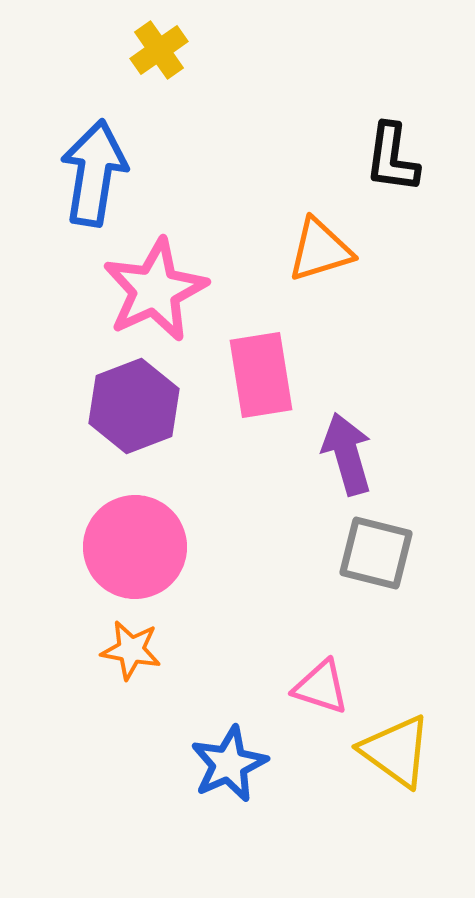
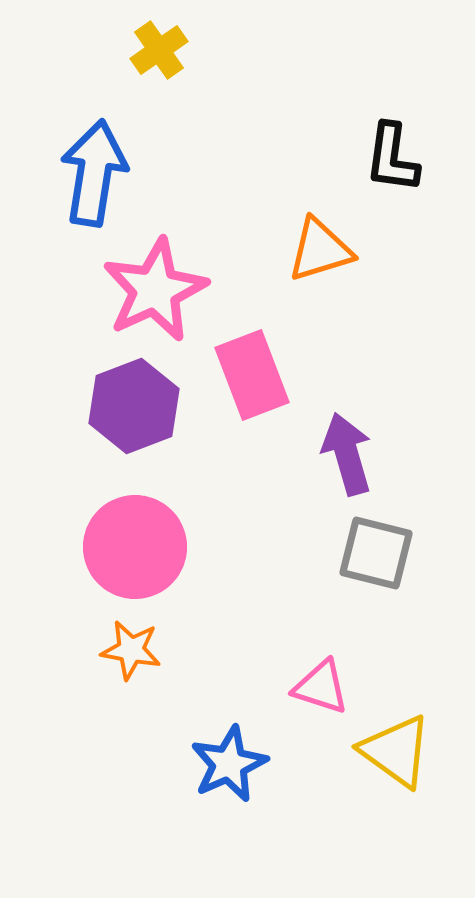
pink rectangle: moved 9 px left; rotated 12 degrees counterclockwise
